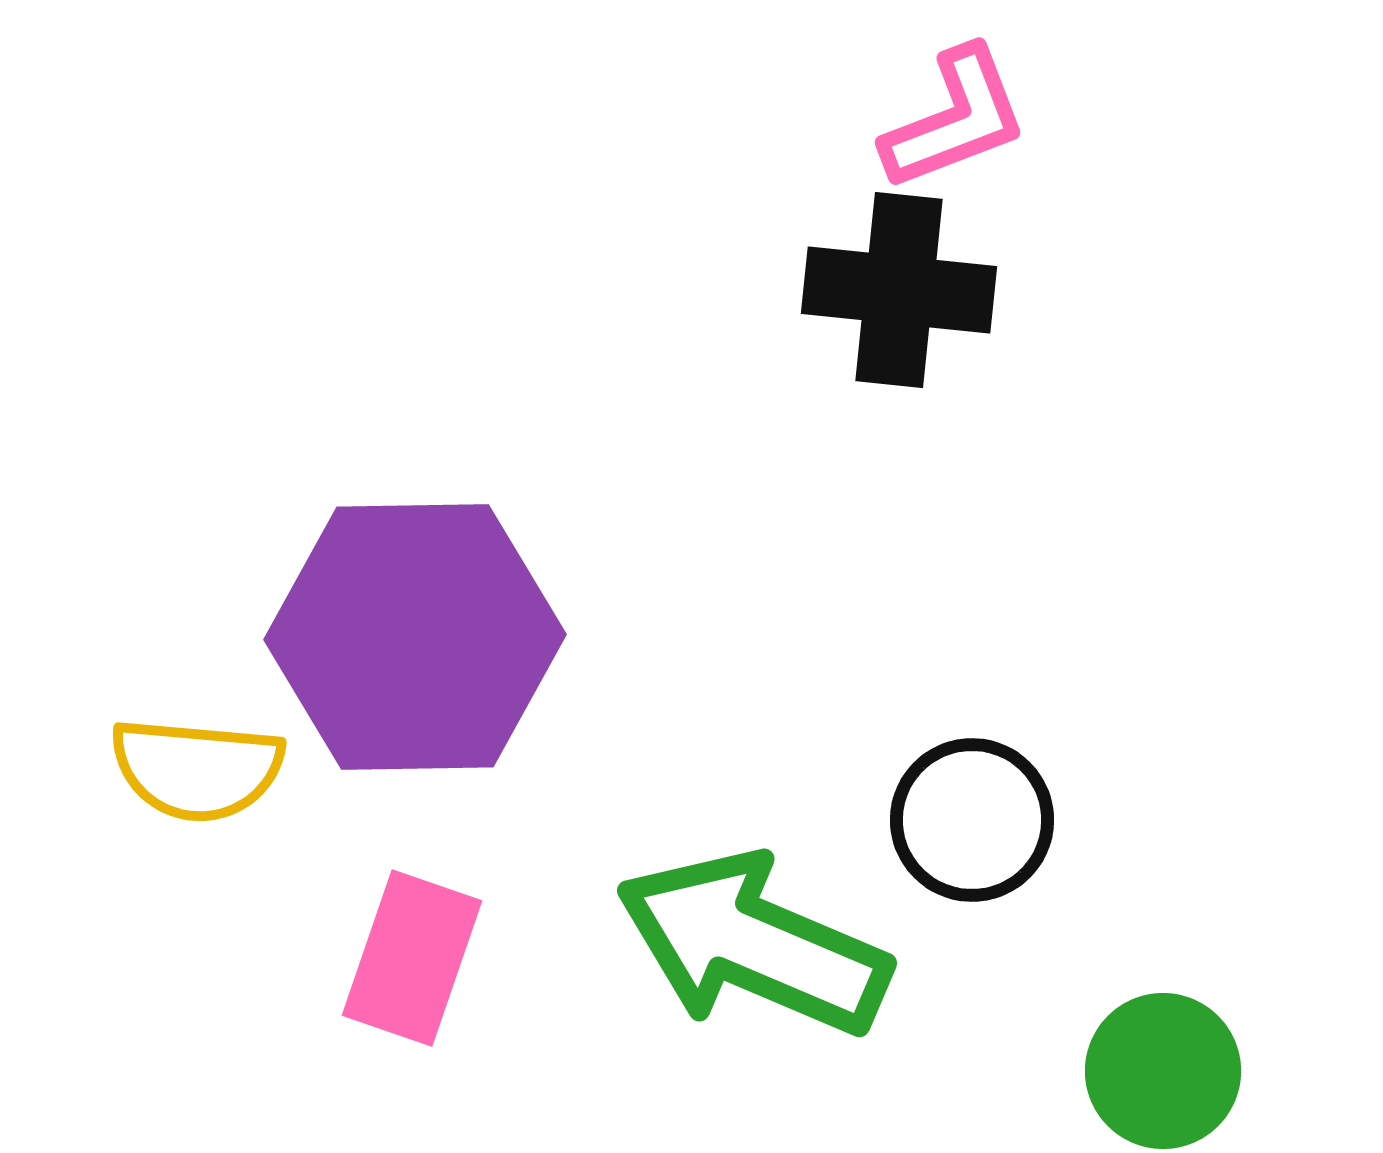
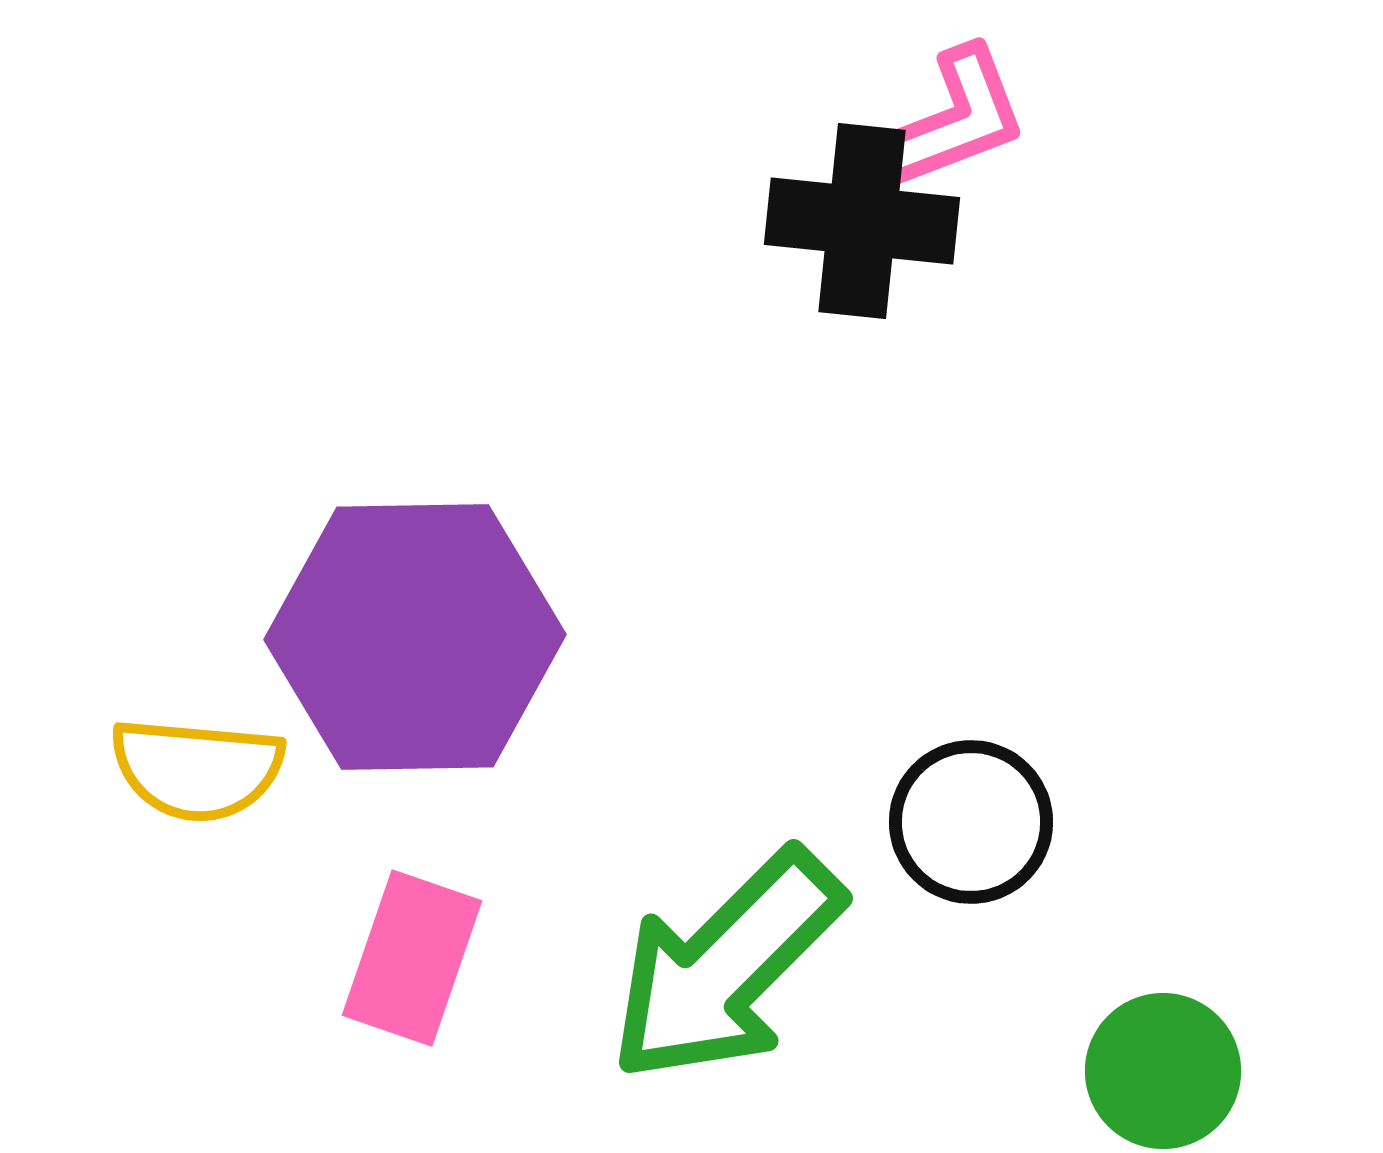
black cross: moved 37 px left, 69 px up
black circle: moved 1 px left, 2 px down
green arrow: moved 27 px left, 22 px down; rotated 68 degrees counterclockwise
